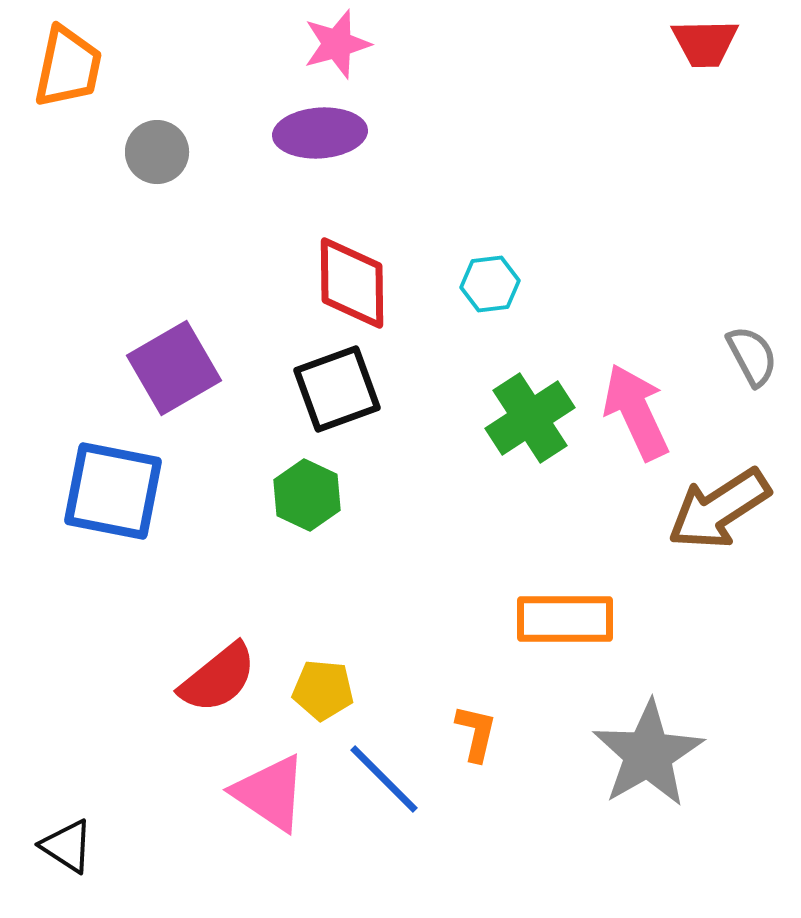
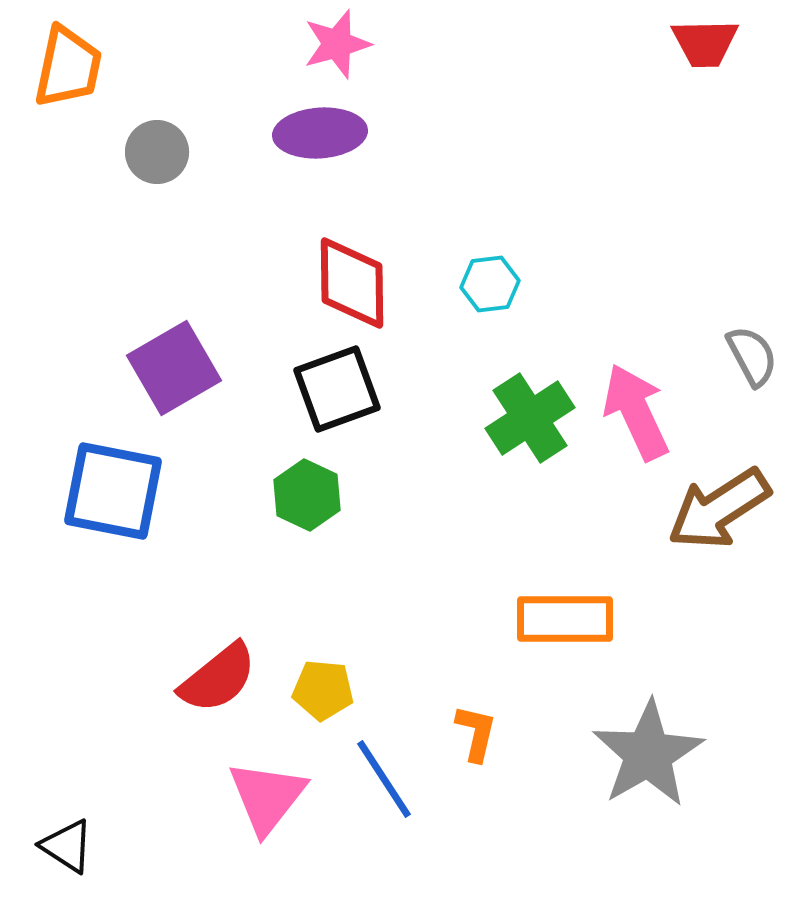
blue line: rotated 12 degrees clockwise
pink triangle: moved 3 px left, 4 px down; rotated 34 degrees clockwise
